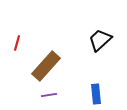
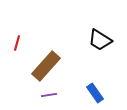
black trapezoid: rotated 105 degrees counterclockwise
blue rectangle: moved 1 px left, 1 px up; rotated 30 degrees counterclockwise
